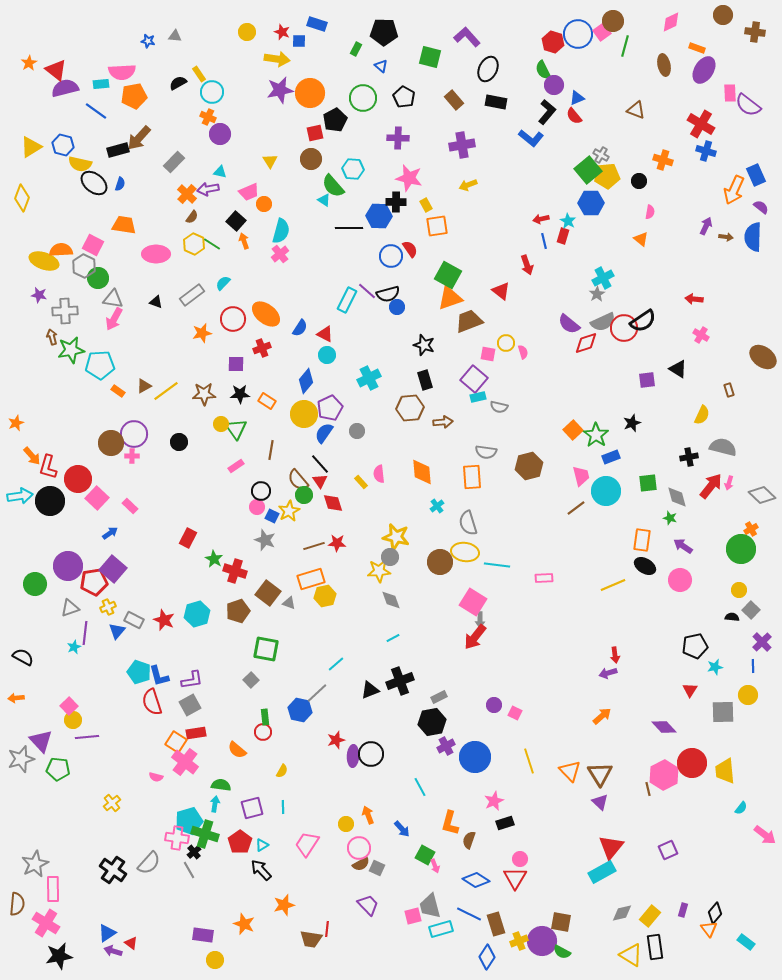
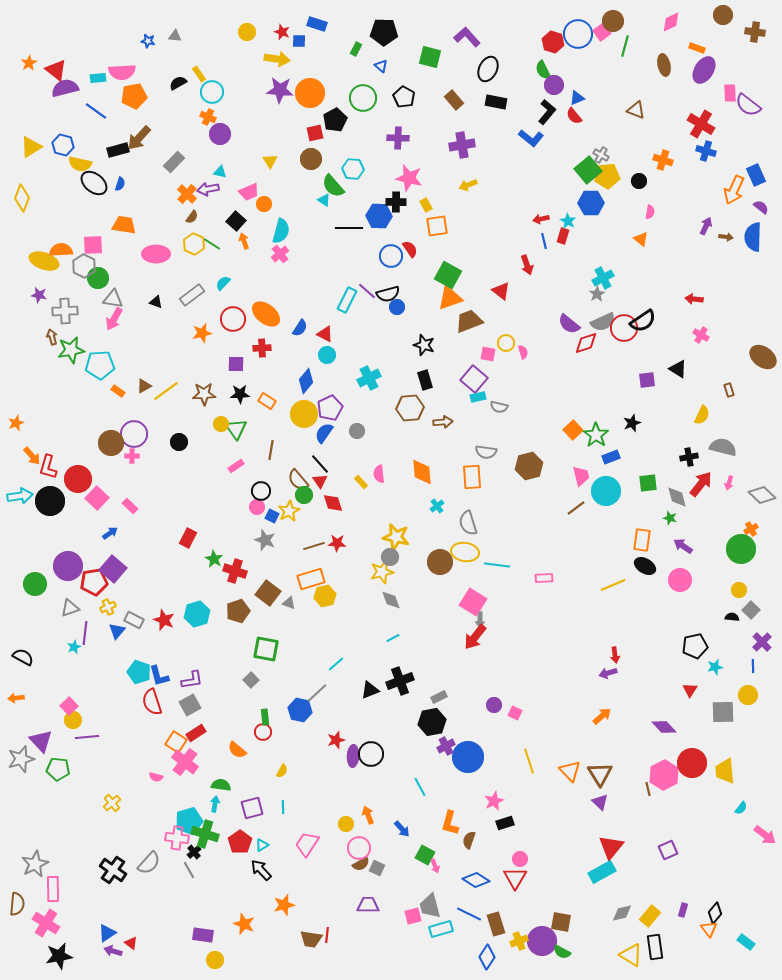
cyan rectangle at (101, 84): moved 3 px left, 6 px up
purple star at (280, 90): rotated 16 degrees clockwise
pink square at (93, 245): rotated 30 degrees counterclockwise
red cross at (262, 348): rotated 18 degrees clockwise
red arrow at (711, 486): moved 10 px left, 2 px up
yellow star at (379, 571): moved 3 px right, 1 px down; rotated 10 degrees counterclockwise
red rectangle at (196, 733): rotated 24 degrees counterclockwise
blue circle at (475, 757): moved 7 px left
purple trapezoid at (368, 905): rotated 45 degrees counterclockwise
red line at (327, 929): moved 6 px down
